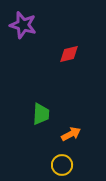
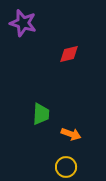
purple star: moved 2 px up
orange arrow: rotated 48 degrees clockwise
yellow circle: moved 4 px right, 2 px down
